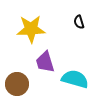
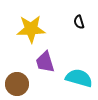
cyan semicircle: moved 4 px right, 1 px up
